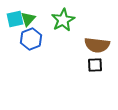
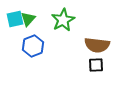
blue hexagon: moved 2 px right, 7 px down
black square: moved 1 px right
